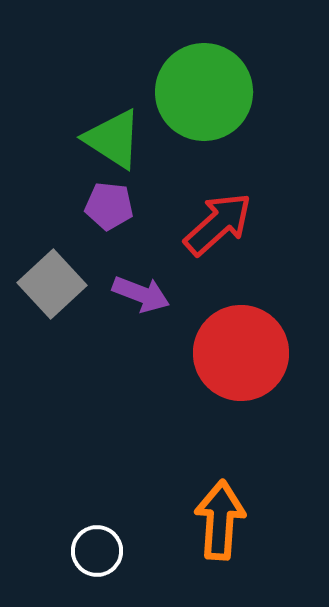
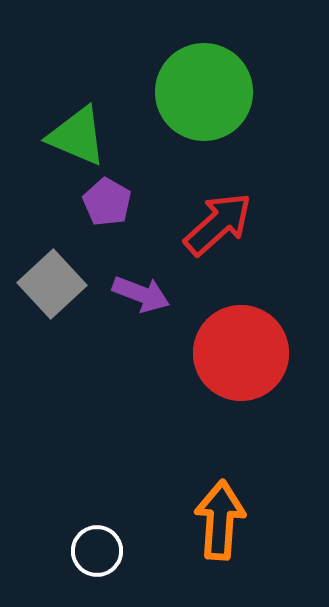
green triangle: moved 36 px left, 3 px up; rotated 10 degrees counterclockwise
purple pentagon: moved 2 px left, 4 px up; rotated 24 degrees clockwise
